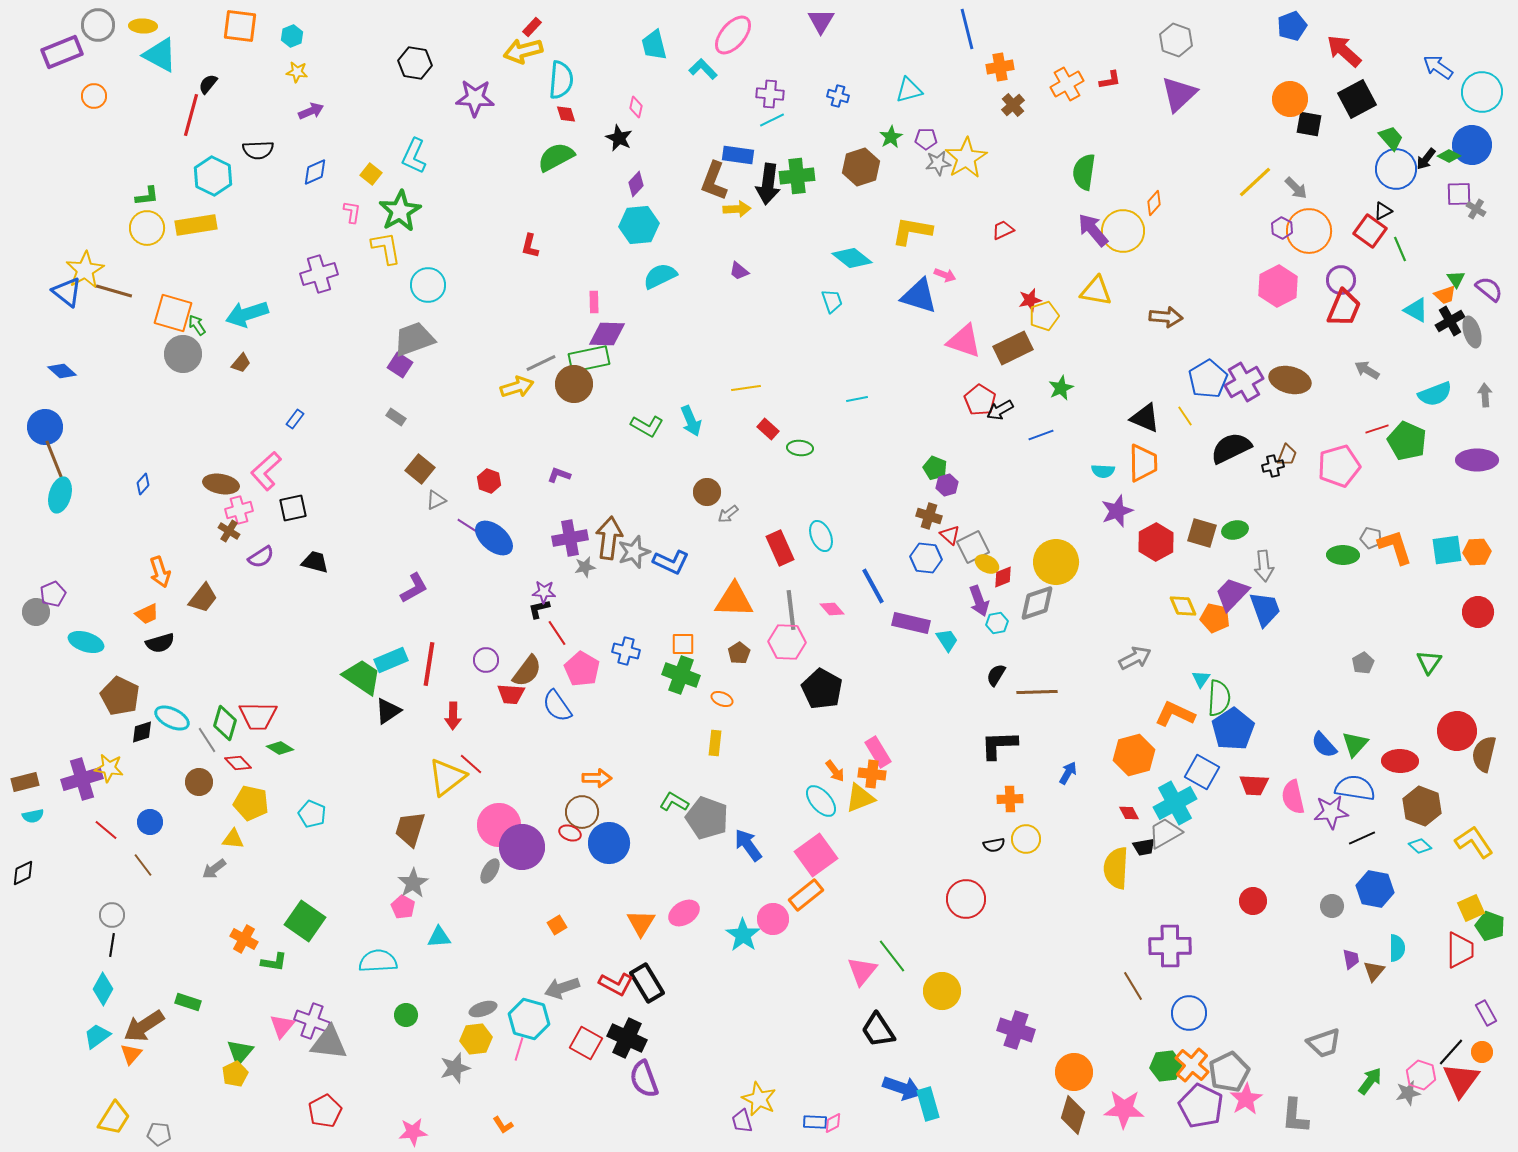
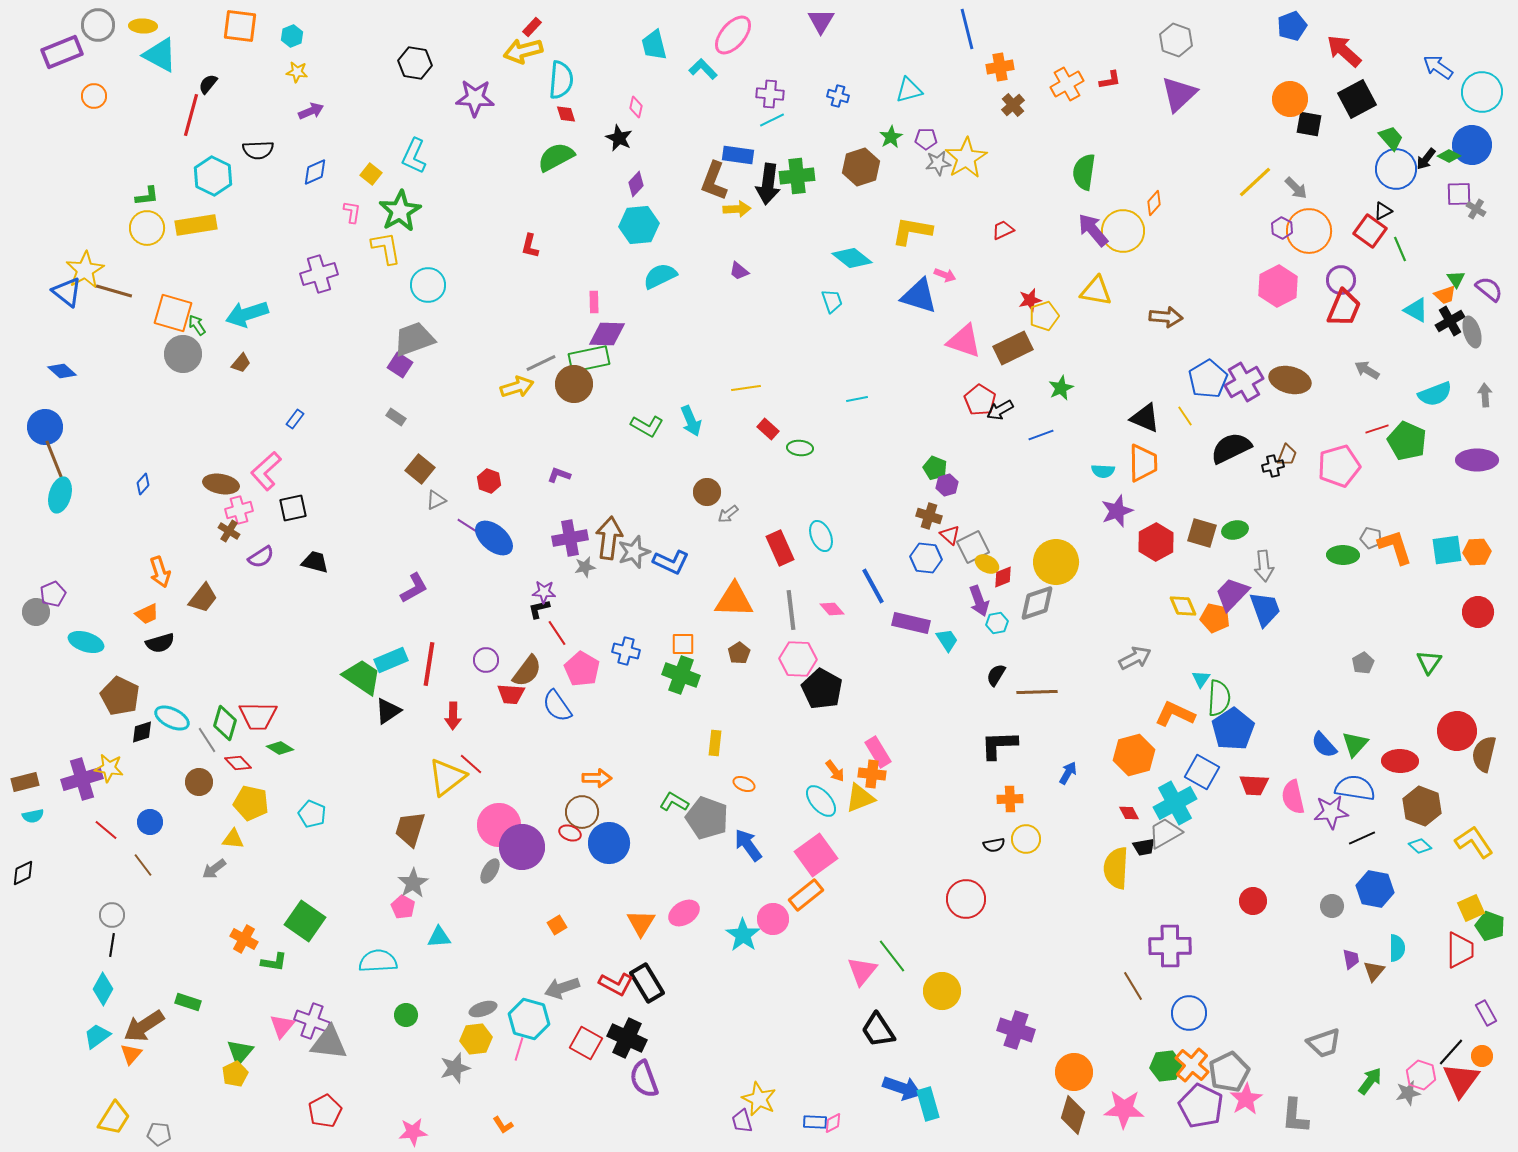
pink hexagon at (787, 642): moved 11 px right, 17 px down
orange ellipse at (722, 699): moved 22 px right, 85 px down
orange circle at (1482, 1052): moved 4 px down
